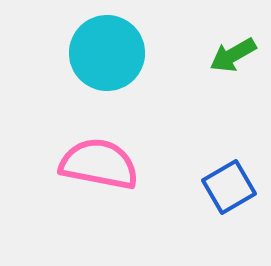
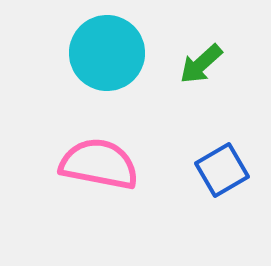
green arrow: moved 32 px left, 9 px down; rotated 12 degrees counterclockwise
blue square: moved 7 px left, 17 px up
